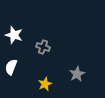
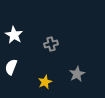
white star: rotated 12 degrees clockwise
gray cross: moved 8 px right, 3 px up; rotated 32 degrees counterclockwise
yellow star: moved 2 px up
